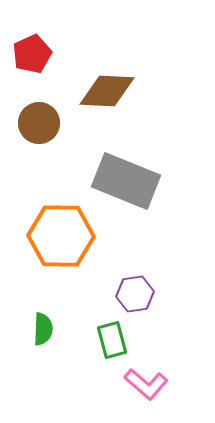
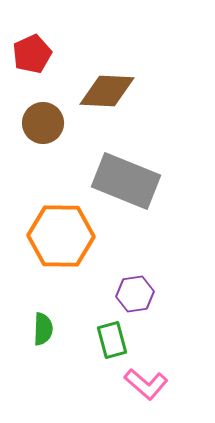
brown circle: moved 4 px right
